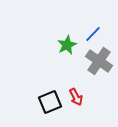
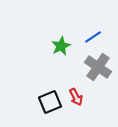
blue line: moved 3 px down; rotated 12 degrees clockwise
green star: moved 6 px left, 1 px down
gray cross: moved 1 px left, 6 px down
